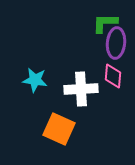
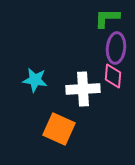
green L-shape: moved 2 px right, 5 px up
purple ellipse: moved 5 px down
white cross: moved 2 px right
